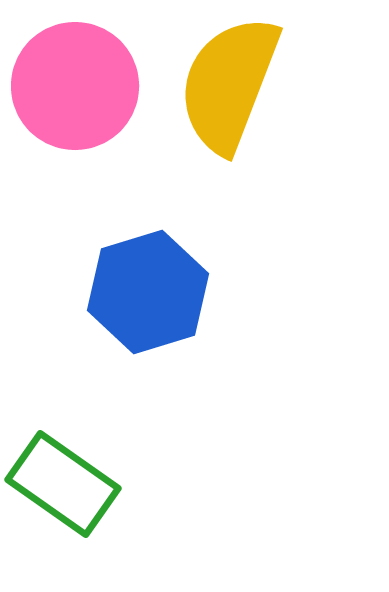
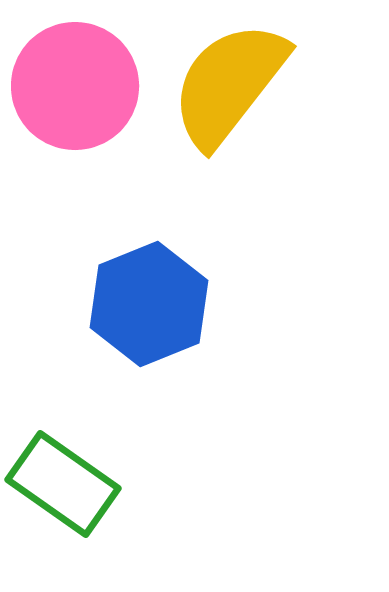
yellow semicircle: rotated 17 degrees clockwise
blue hexagon: moved 1 px right, 12 px down; rotated 5 degrees counterclockwise
